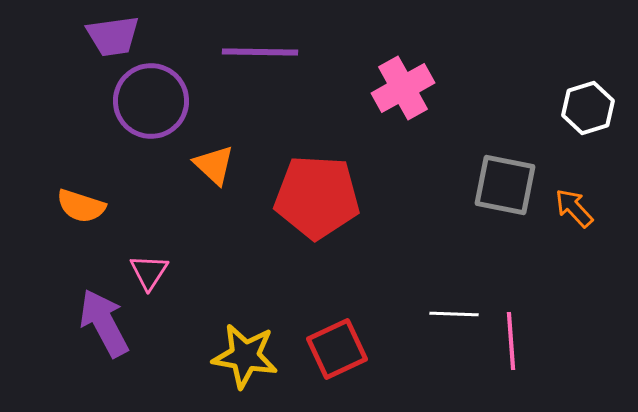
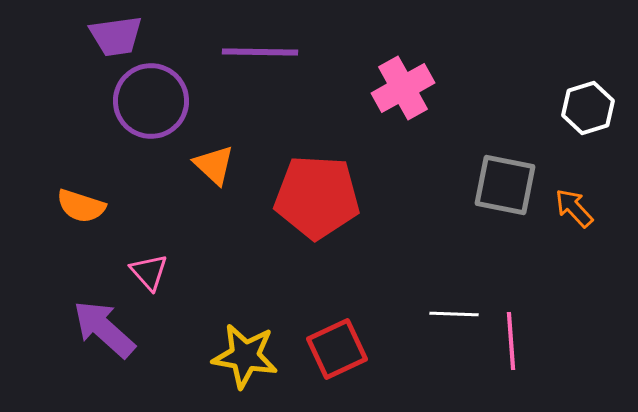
purple trapezoid: moved 3 px right
pink triangle: rotated 15 degrees counterclockwise
purple arrow: moved 6 px down; rotated 20 degrees counterclockwise
